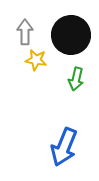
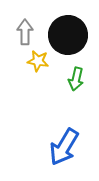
black circle: moved 3 px left
yellow star: moved 2 px right, 1 px down
blue arrow: rotated 9 degrees clockwise
